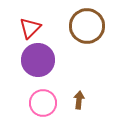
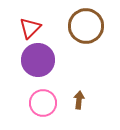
brown circle: moved 1 px left
